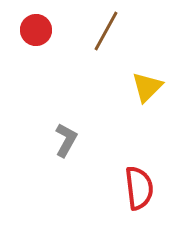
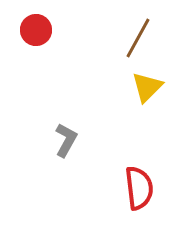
brown line: moved 32 px right, 7 px down
